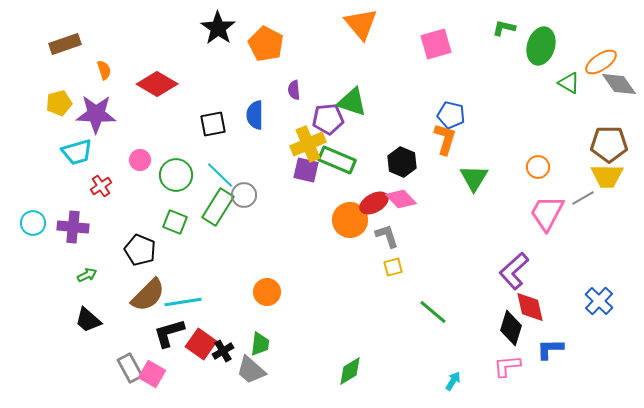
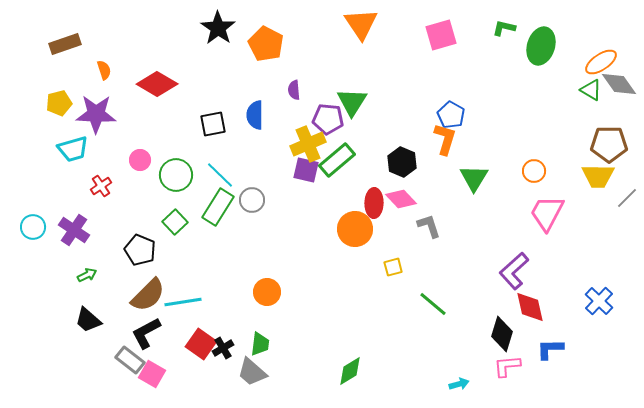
orange triangle at (361, 24): rotated 6 degrees clockwise
pink square at (436, 44): moved 5 px right, 9 px up
green triangle at (569, 83): moved 22 px right, 7 px down
green triangle at (352, 102): rotated 44 degrees clockwise
blue pentagon at (451, 115): rotated 16 degrees clockwise
purple pentagon at (328, 119): rotated 12 degrees clockwise
cyan trapezoid at (77, 152): moved 4 px left, 3 px up
green rectangle at (337, 160): rotated 63 degrees counterclockwise
orange circle at (538, 167): moved 4 px left, 4 px down
yellow trapezoid at (607, 176): moved 9 px left
gray circle at (244, 195): moved 8 px right, 5 px down
gray line at (583, 198): moved 44 px right; rotated 15 degrees counterclockwise
red ellipse at (374, 203): rotated 60 degrees counterclockwise
orange circle at (350, 220): moved 5 px right, 9 px down
green square at (175, 222): rotated 25 degrees clockwise
cyan circle at (33, 223): moved 4 px down
purple cross at (73, 227): moved 1 px right, 3 px down; rotated 28 degrees clockwise
gray L-shape at (387, 236): moved 42 px right, 10 px up
green line at (433, 312): moved 8 px up
black diamond at (511, 328): moved 9 px left, 6 px down
black L-shape at (169, 333): moved 23 px left; rotated 12 degrees counterclockwise
black cross at (223, 351): moved 3 px up
gray rectangle at (130, 368): moved 8 px up; rotated 24 degrees counterclockwise
gray trapezoid at (251, 370): moved 1 px right, 2 px down
cyan arrow at (453, 381): moved 6 px right, 3 px down; rotated 42 degrees clockwise
